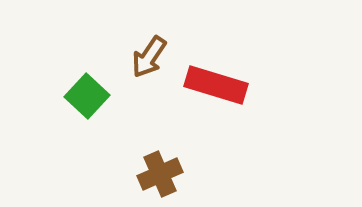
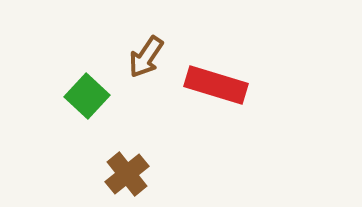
brown arrow: moved 3 px left
brown cross: moved 33 px left; rotated 15 degrees counterclockwise
